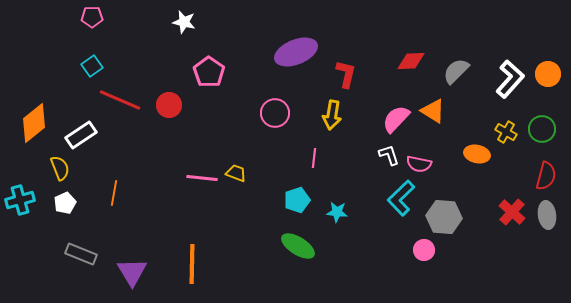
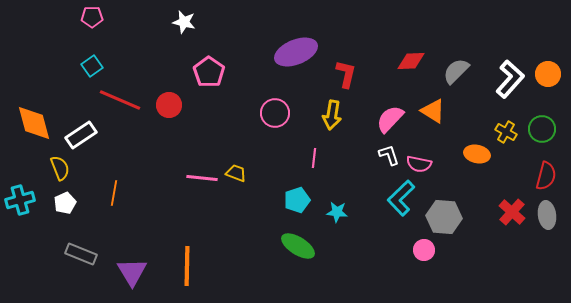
pink semicircle at (396, 119): moved 6 px left
orange diamond at (34, 123): rotated 66 degrees counterclockwise
orange line at (192, 264): moved 5 px left, 2 px down
